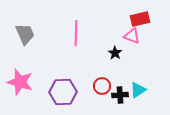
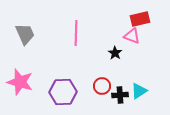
cyan triangle: moved 1 px right, 1 px down
